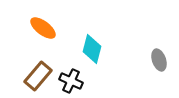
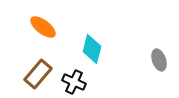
orange ellipse: moved 1 px up
brown rectangle: moved 2 px up
black cross: moved 3 px right, 1 px down
